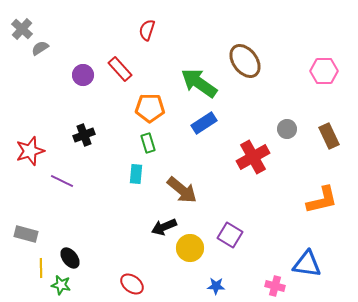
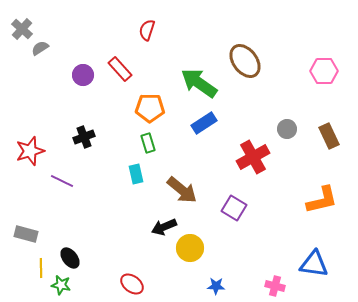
black cross: moved 2 px down
cyan rectangle: rotated 18 degrees counterclockwise
purple square: moved 4 px right, 27 px up
blue triangle: moved 7 px right
